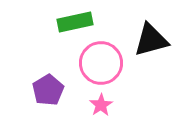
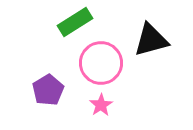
green rectangle: rotated 20 degrees counterclockwise
